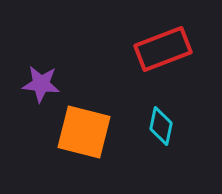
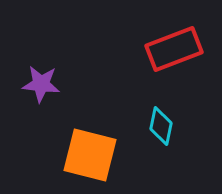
red rectangle: moved 11 px right
orange square: moved 6 px right, 23 px down
